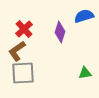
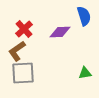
blue semicircle: rotated 90 degrees clockwise
purple diamond: rotated 70 degrees clockwise
